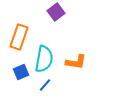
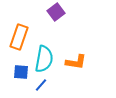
blue square: rotated 28 degrees clockwise
blue line: moved 4 px left
